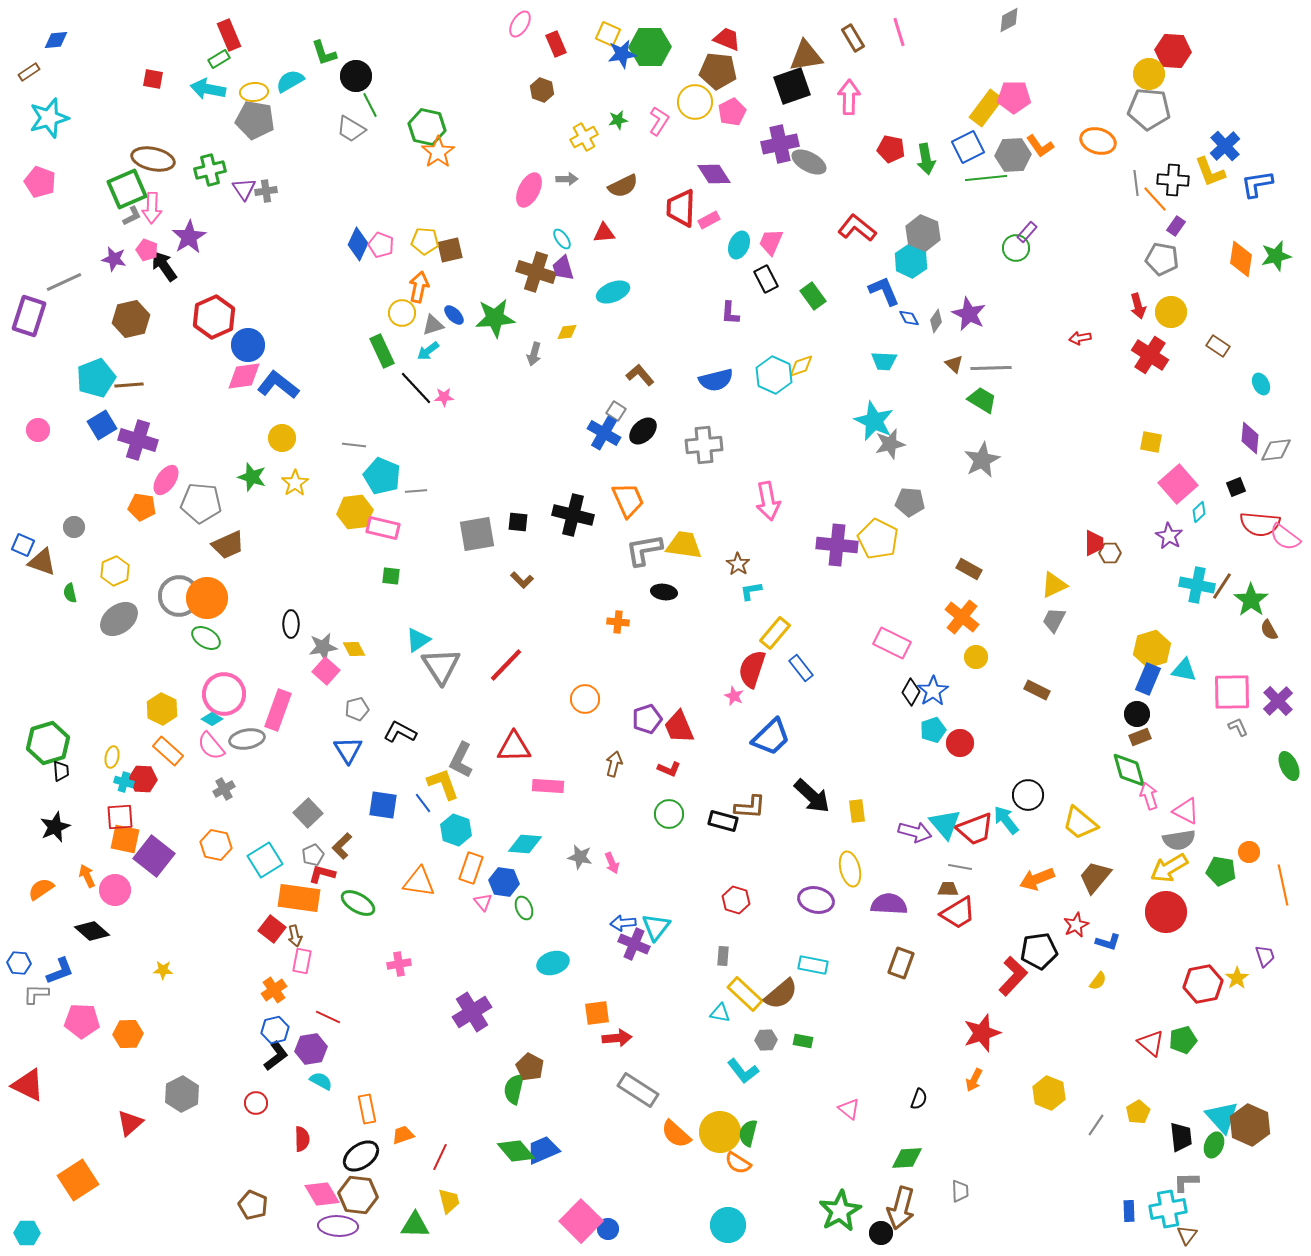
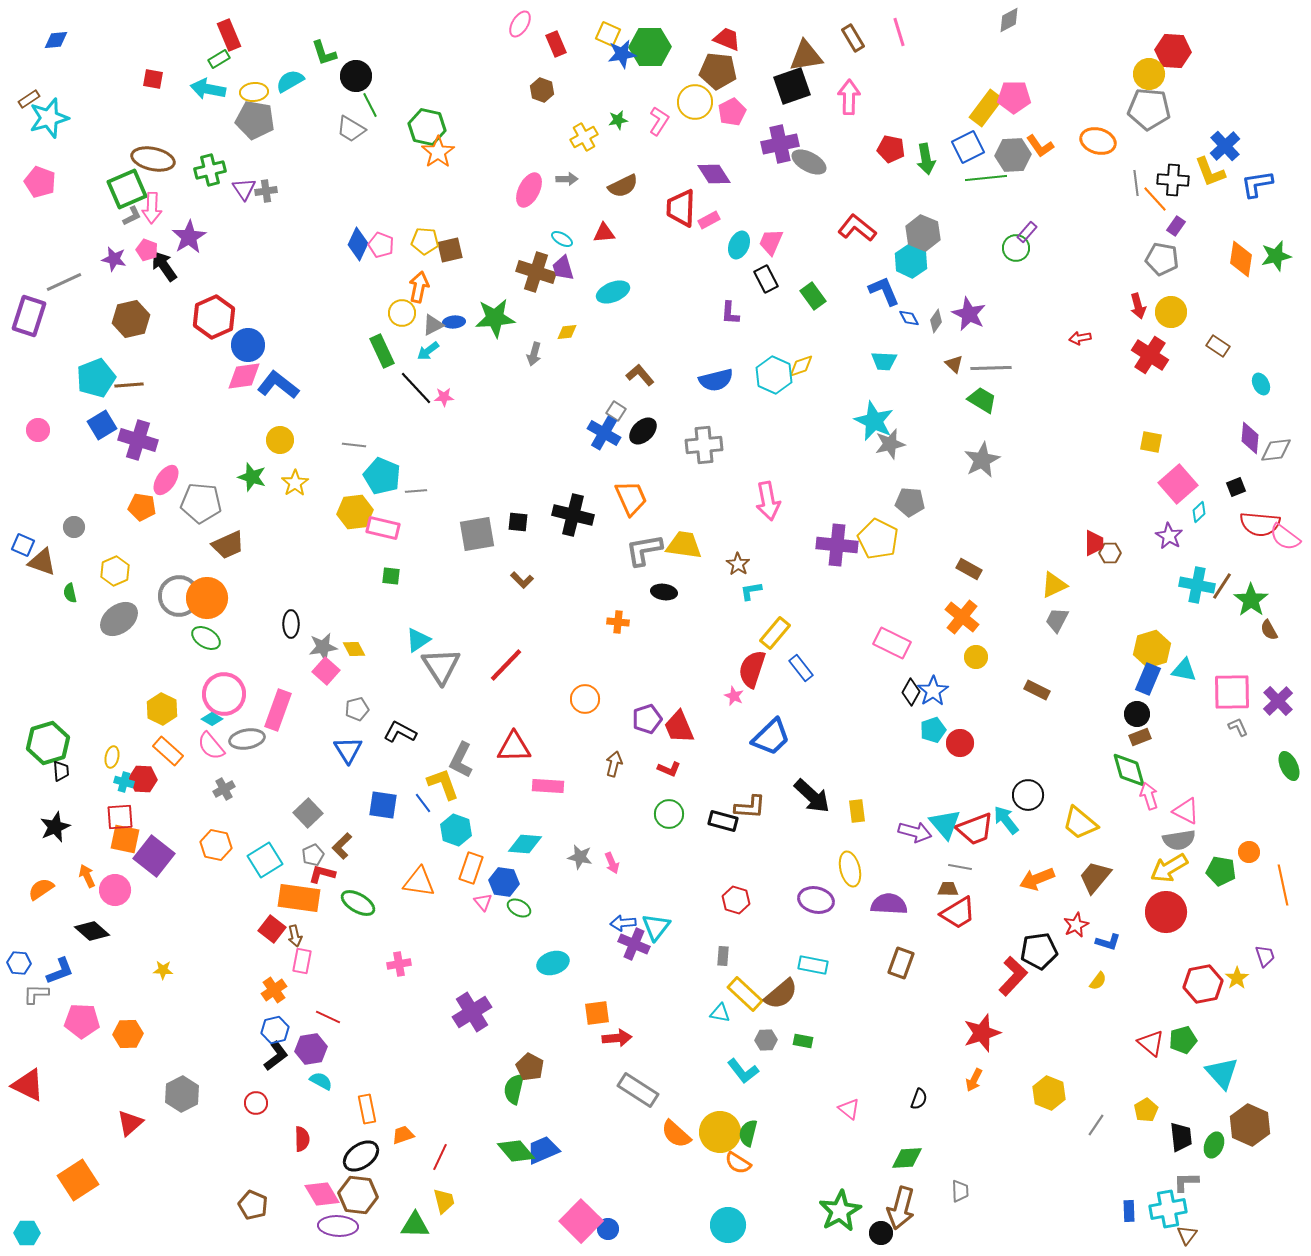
brown rectangle at (29, 72): moved 27 px down
cyan ellipse at (562, 239): rotated 25 degrees counterclockwise
blue ellipse at (454, 315): moved 7 px down; rotated 50 degrees counterclockwise
gray triangle at (433, 325): rotated 10 degrees counterclockwise
yellow circle at (282, 438): moved 2 px left, 2 px down
orange trapezoid at (628, 500): moved 3 px right, 2 px up
gray trapezoid at (1054, 620): moved 3 px right
green ellipse at (524, 908): moved 5 px left; rotated 40 degrees counterclockwise
yellow pentagon at (1138, 1112): moved 8 px right, 2 px up
cyan triangle at (1222, 1117): moved 44 px up
yellow trapezoid at (449, 1201): moved 5 px left
